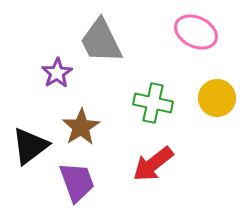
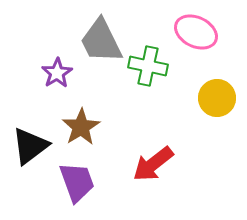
green cross: moved 5 px left, 37 px up
